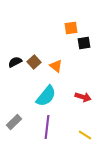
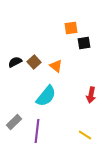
red arrow: moved 8 px right, 2 px up; rotated 84 degrees clockwise
purple line: moved 10 px left, 4 px down
